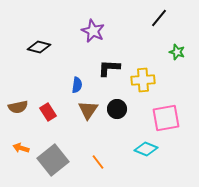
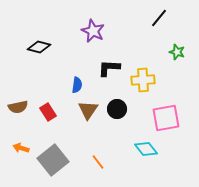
cyan diamond: rotated 30 degrees clockwise
